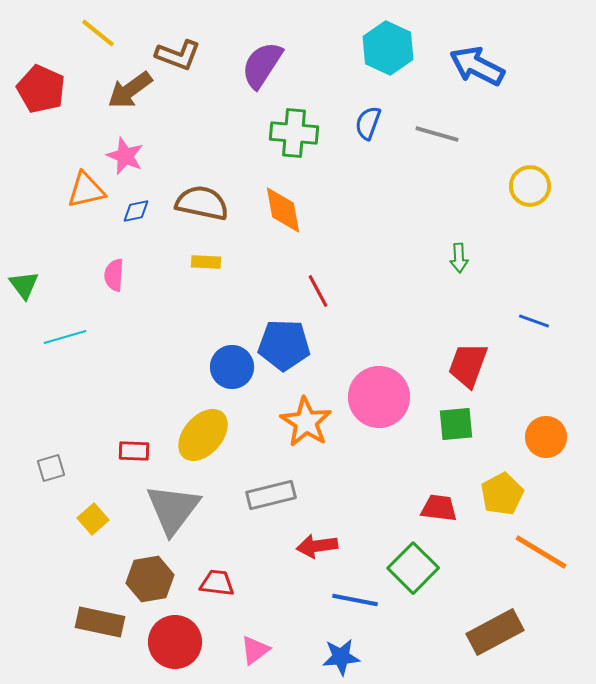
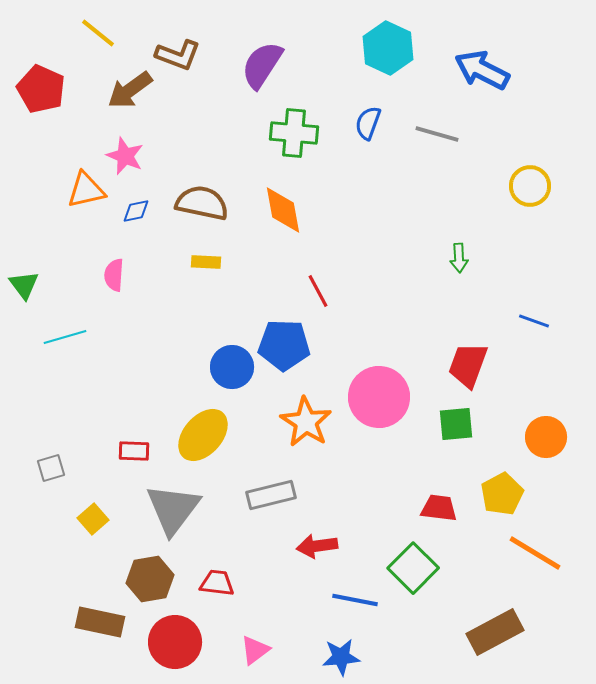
blue arrow at (477, 66): moved 5 px right, 4 px down
orange line at (541, 552): moved 6 px left, 1 px down
